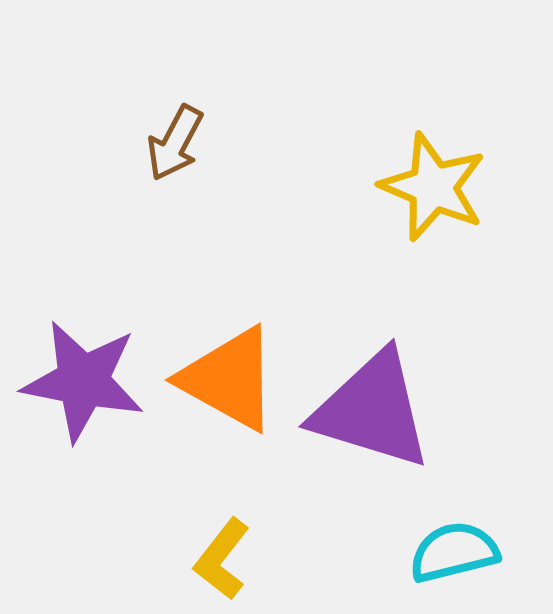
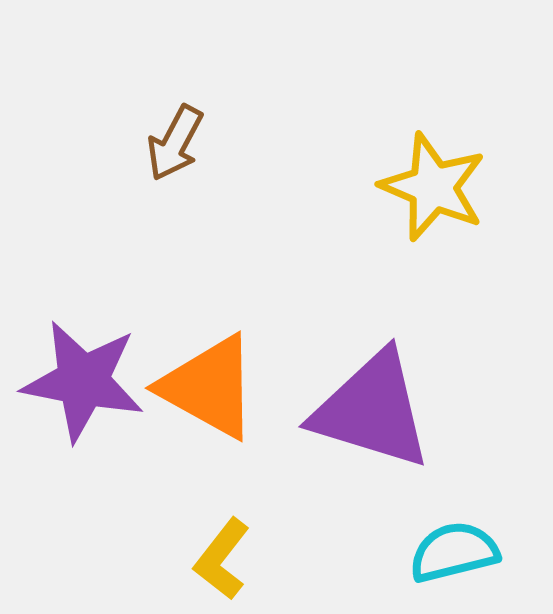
orange triangle: moved 20 px left, 8 px down
